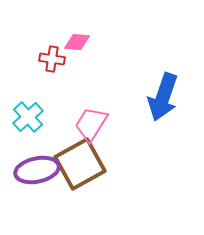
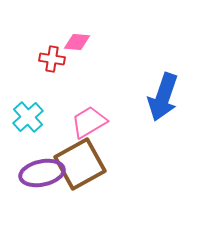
pink trapezoid: moved 2 px left, 2 px up; rotated 27 degrees clockwise
purple ellipse: moved 5 px right, 3 px down
